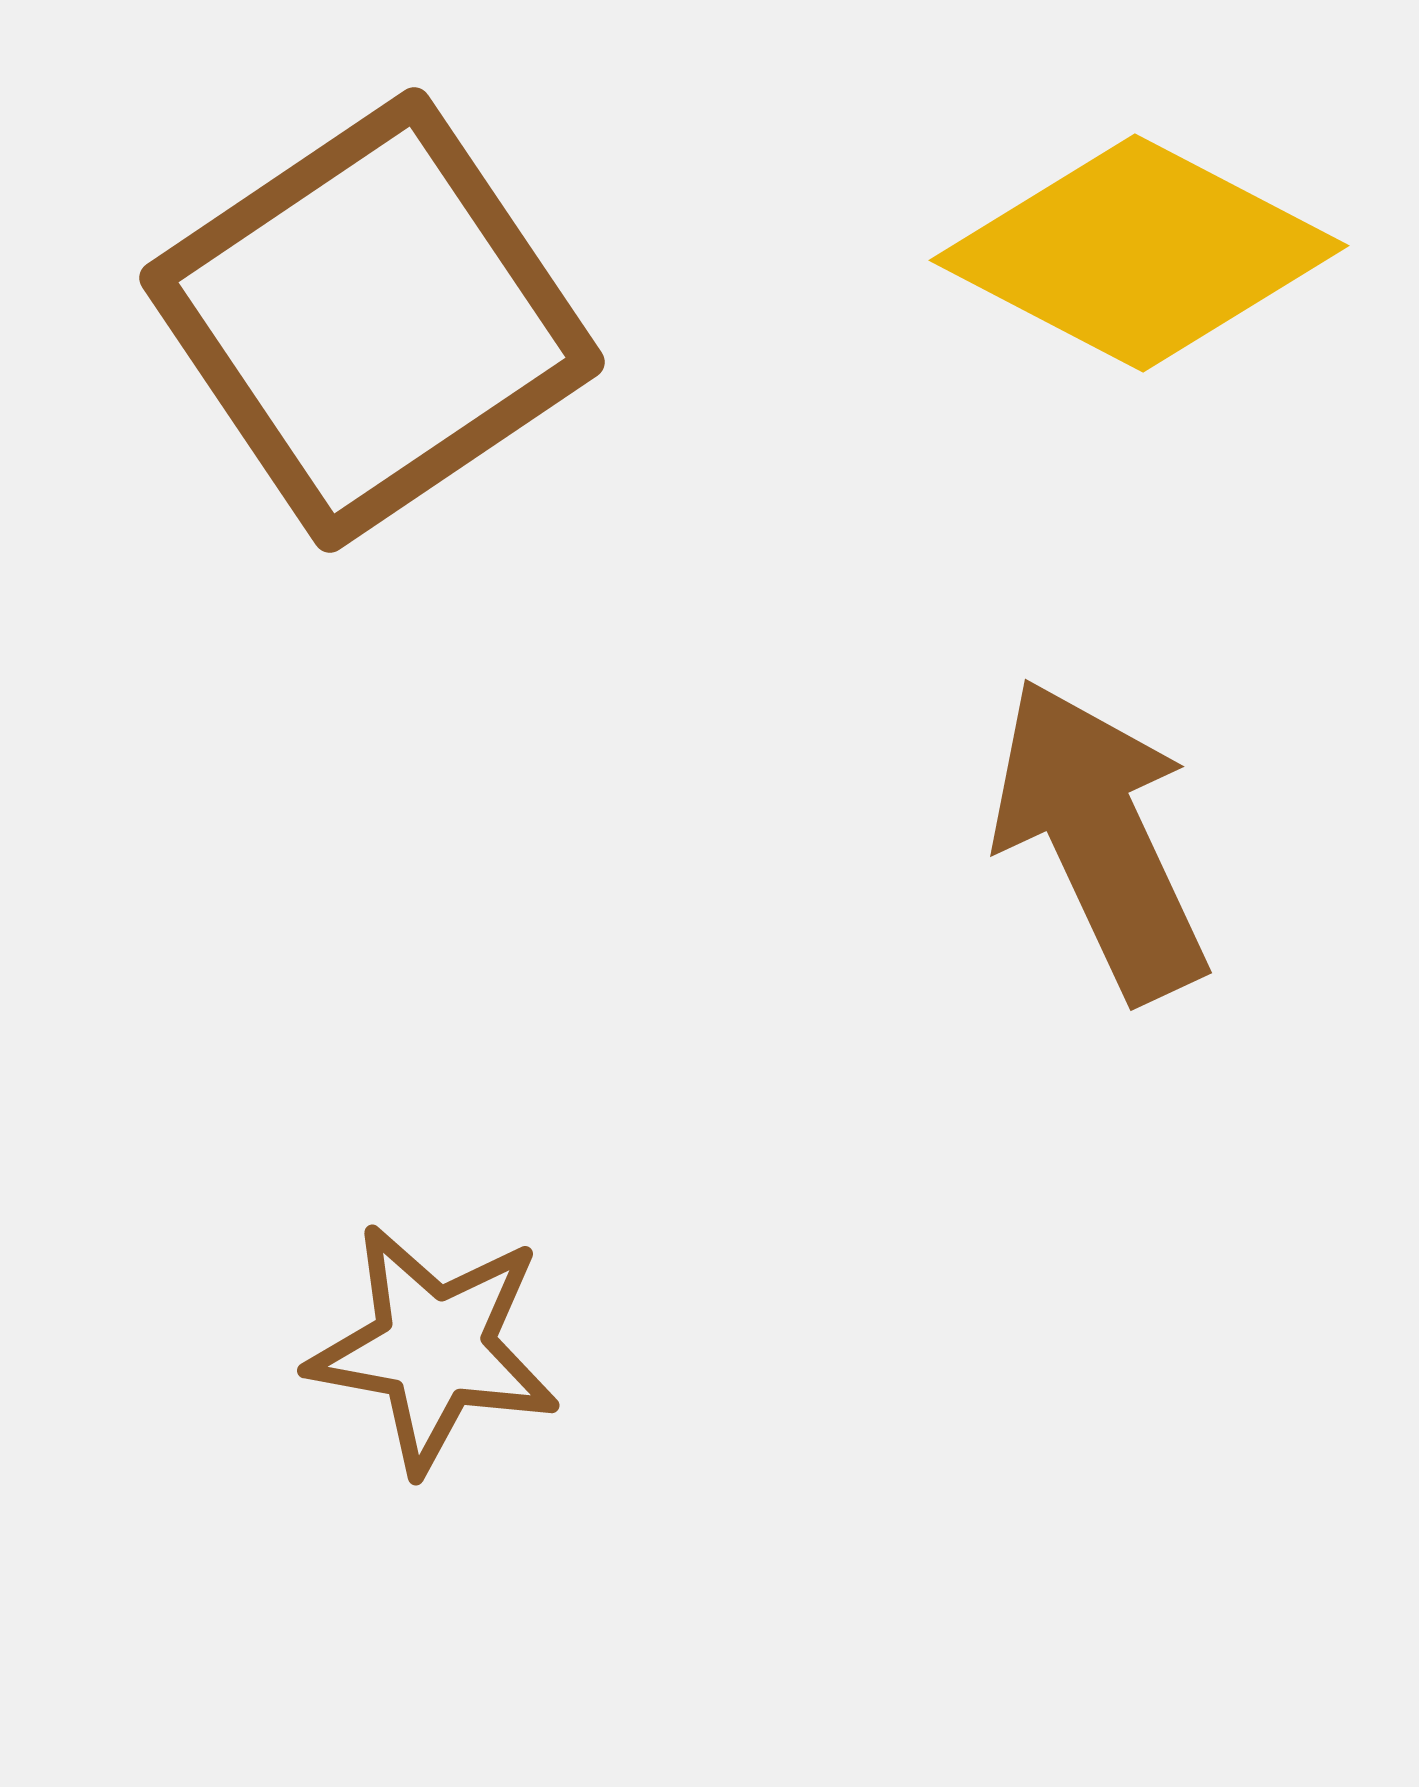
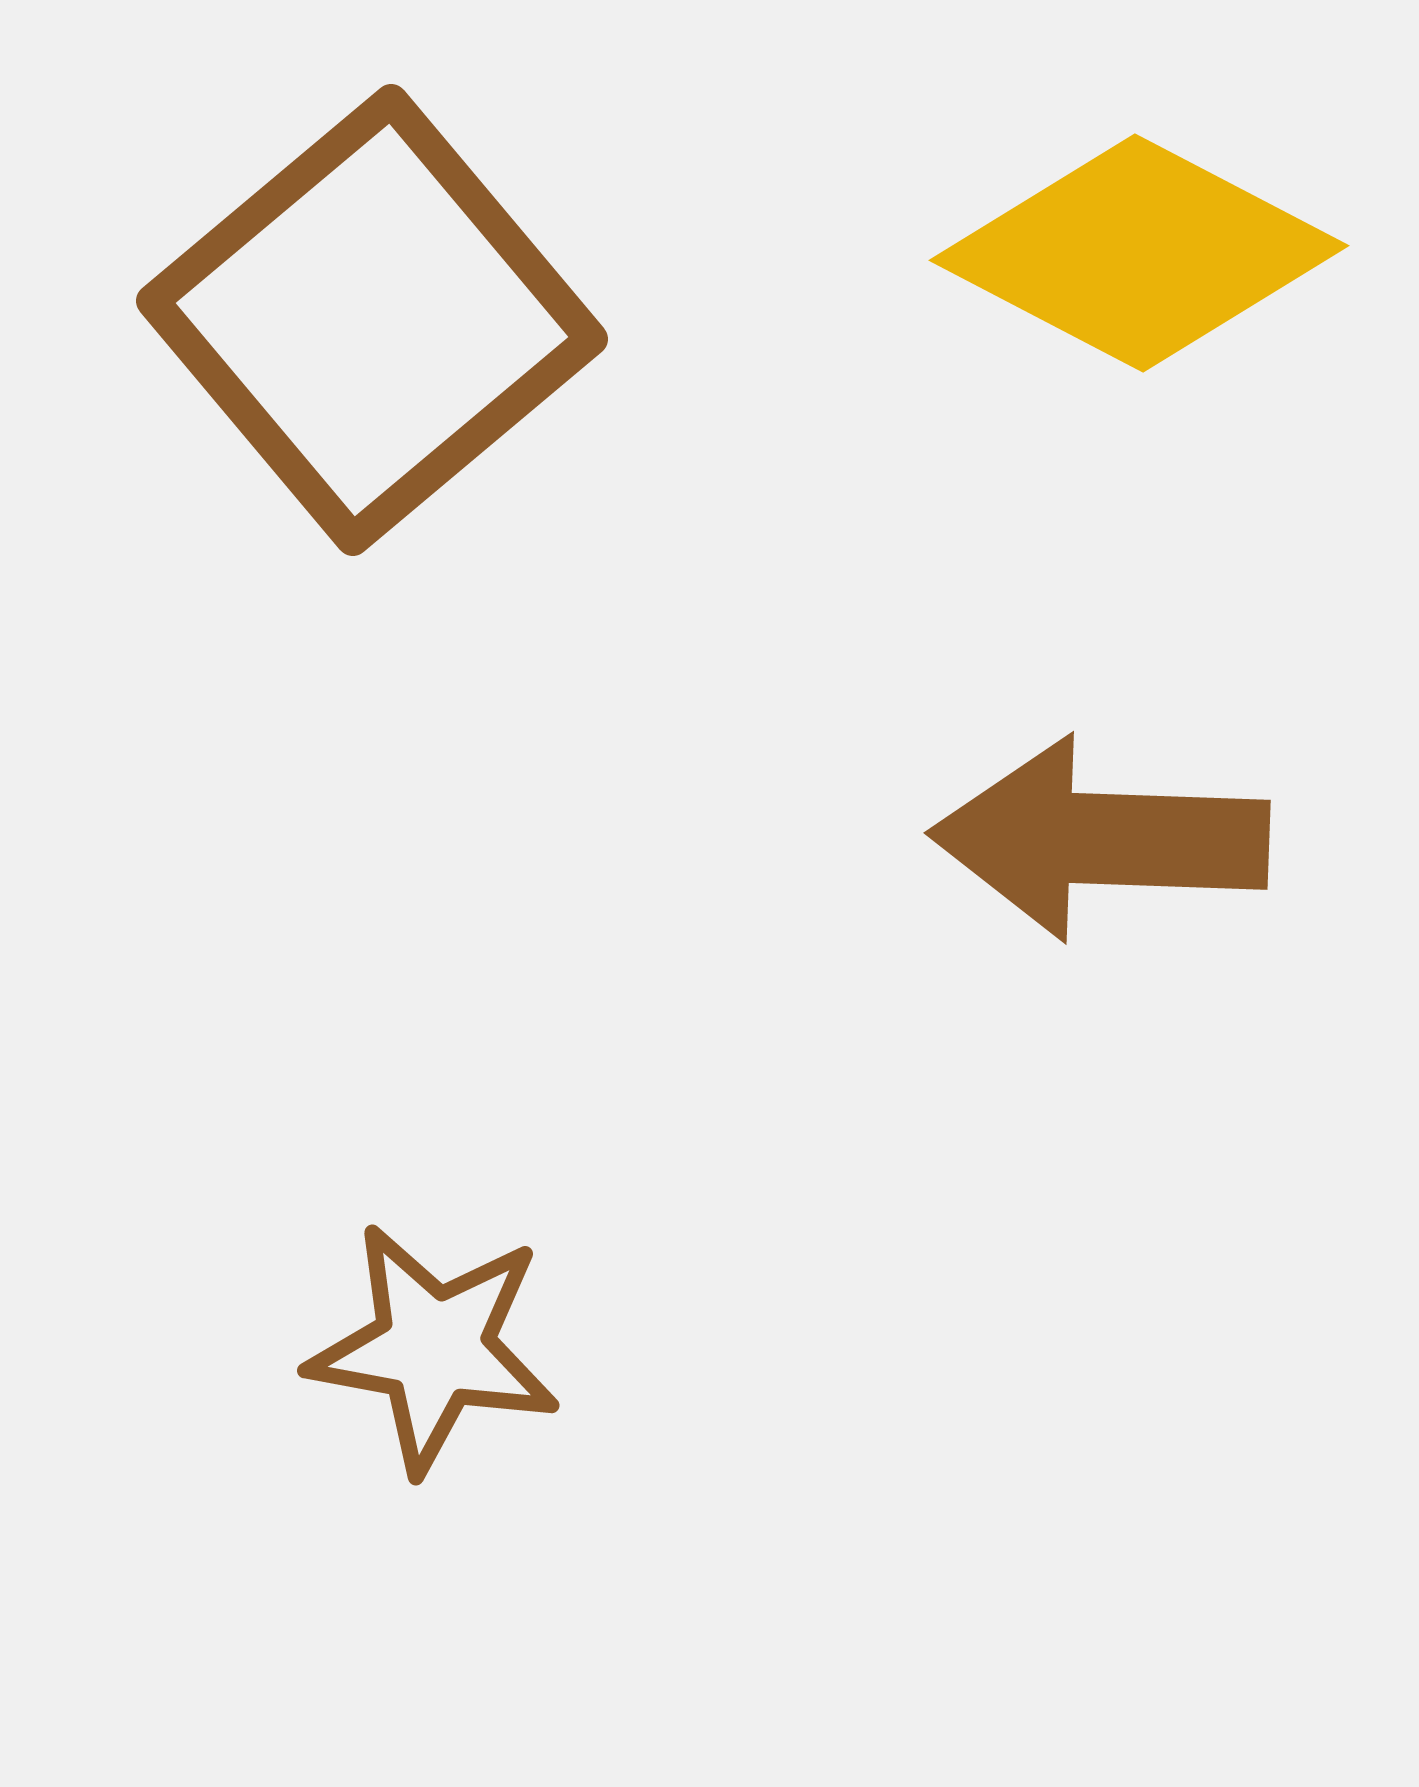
brown square: rotated 6 degrees counterclockwise
brown arrow: rotated 63 degrees counterclockwise
